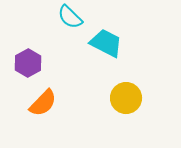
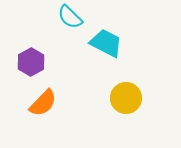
purple hexagon: moved 3 px right, 1 px up
